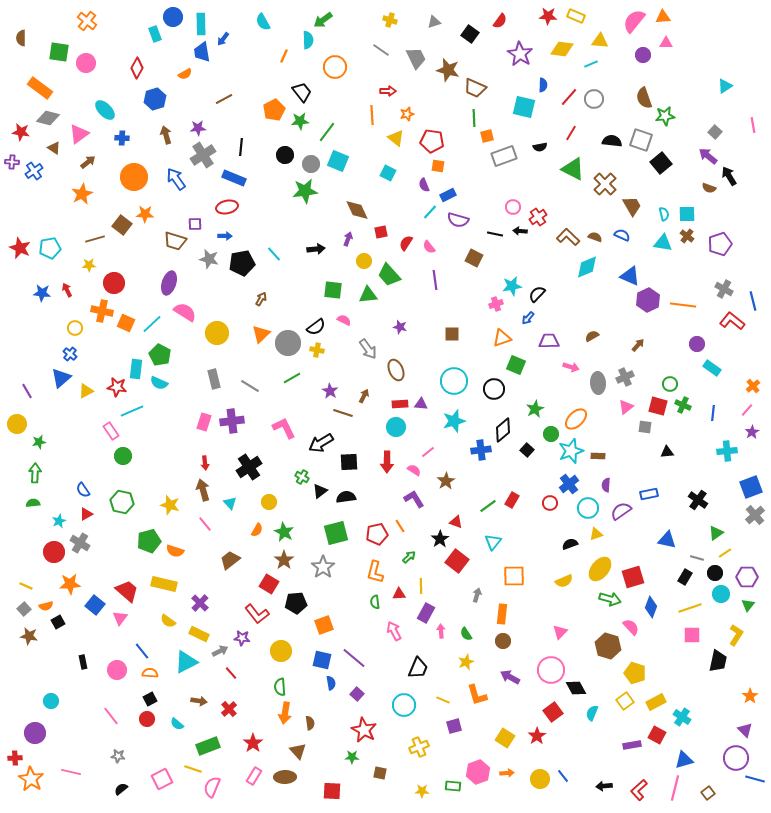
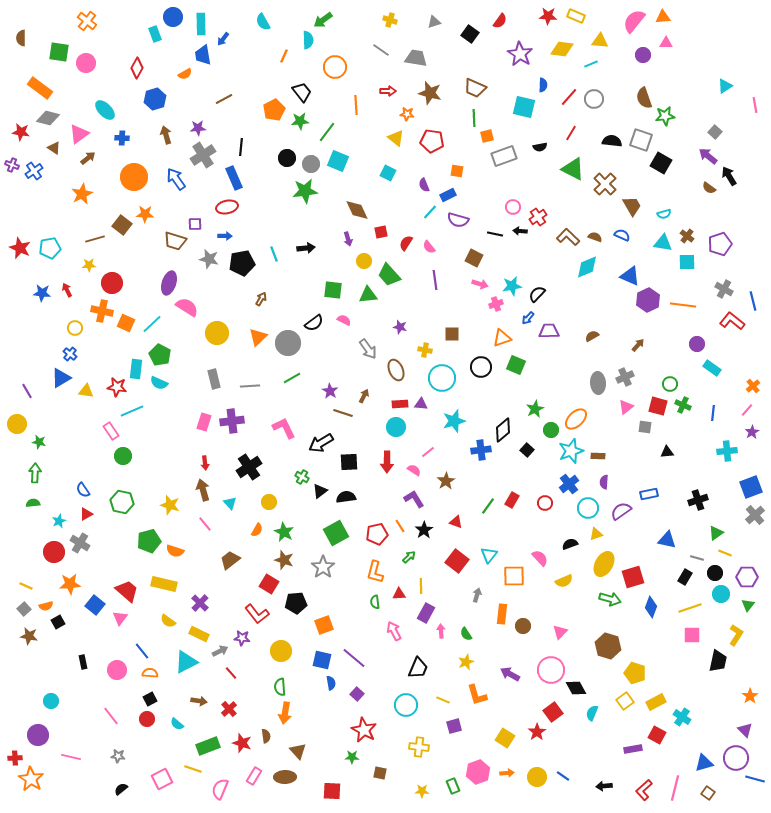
blue trapezoid at (202, 52): moved 1 px right, 3 px down
gray trapezoid at (416, 58): rotated 55 degrees counterclockwise
brown star at (448, 70): moved 18 px left, 23 px down
orange star at (407, 114): rotated 24 degrees clockwise
orange line at (372, 115): moved 16 px left, 10 px up
pink line at (753, 125): moved 2 px right, 20 px up
black circle at (285, 155): moved 2 px right, 3 px down
purple cross at (12, 162): moved 3 px down; rotated 16 degrees clockwise
brown arrow at (88, 162): moved 4 px up
black square at (661, 163): rotated 20 degrees counterclockwise
orange square at (438, 166): moved 19 px right, 5 px down
blue rectangle at (234, 178): rotated 45 degrees clockwise
brown semicircle at (709, 188): rotated 16 degrees clockwise
cyan semicircle at (664, 214): rotated 88 degrees clockwise
cyan square at (687, 214): moved 48 px down
purple arrow at (348, 239): rotated 144 degrees clockwise
black arrow at (316, 249): moved 10 px left, 1 px up
cyan line at (274, 254): rotated 21 degrees clockwise
red circle at (114, 283): moved 2 px left
pink semicircle at (185, 312): moved 2 px right, 5 px up
black semicircle at (316, 327): moved 2 px left, 4 px up
orange triangle at (261, 334): moved 3 px left, 3 px down
purple trapezoid at (549, 341): moved 10 px up
yellow cross at (317, 350): moved 108 px right
pink arrow at (571, 367): moved 91 px left, 83 px up
blue triangle at (61, 378): rotated 10 degrees clockwise
cyan circle at (454, 381): moved 12 px left, 3 px up
gray line at (250, 386): rotated 36 degrees counterclockwise
black circle at (494, 389): moved 13 px left, 22 px up
yellow triangle at (86, 391): rotated 35 degrees clockwise
green circle at (551, 434): moved 4 px up
green star at (39, 442): rotated 24 degrees clockwise
purple semicircle at (606, 485): moved 2 px left, 3 px up
black cross at (698, 500): rotated 36 degrees clockwise
red circle at (550, 503): moved 5 px left
green line at (488, 506): rotated 18 degrees counterclockwise
green square at (336, 533): rotated 15 degrees counterclockwise
black star at (440, 539): moved 16 px left, 9 px up
cyan triangle at (493, 542): moved 4 px left, 13 px down
yellow line at (725, 553): rotated 56 degrees clockwise
brown star at (284, 560): rotated 18 degrees counterclockwise
yellow ellipse at (600, 569): moved 4 px right, 5 px up; rotated 10 degrees counterclockwise
pink semicircle at (631, 627): moved 91 px left, 69 px up
brown circle at (503, 641): moved 20 px right, 15 px up
purple arrow at (510, 677): moved 3 px up
cyan circle at (404, 705): moved 2 px right
brown semicircle at (310, 723): moved 44 px left, 13 px down
purple circle at (35, 733): moved 3 px right, 2 px down
red star at (537, 736): moved 4 px up
red star at (253, 743): moved 11 px left; rotated 18 degrees counterclockwise
purple rectangle at (632, 745): moved 1 px right, 4 px down
yellow cross at (419, 747): rotated 30 degrees clockwise
blue triangle at (684, 760): moved 20 px right, 3 px down
pink line at (71, 772): moved 15 px up
blue line at (563, 776): rotated 16 degrees counterclockwise
yellow circle at (540, 779): moved 3 px left, 2 px up
green rectangle at (453, 786): rotated 63 degrees clockwise
pink semicircle at (212, 787): moved 8 px right, 2 px down
red L-shape at (639, 790): moved 5 px right
brown square at (708, 793): rotated 16 degrees counterclockwise
